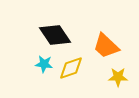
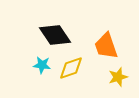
orange trapezoid: rotated 28 degrees clockwise
cyan star: moved 2 px left, 1 px down
yellow star: rotated 18 degrees counterclockwise
